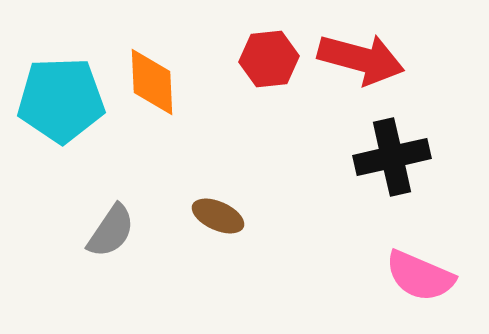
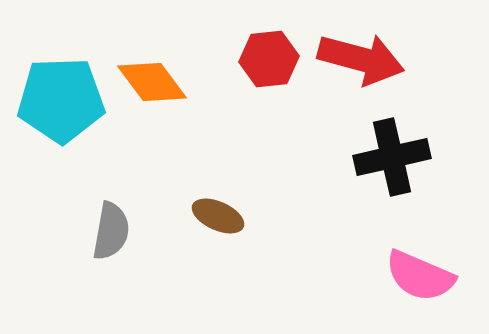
orange diamond: rotated 34 degrees counterclockwise
gray semicircle: rotated 24 degrees counterclockwise
